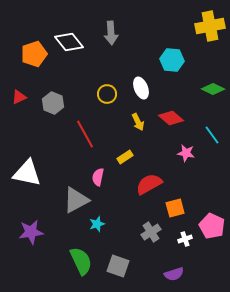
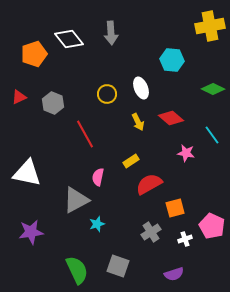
white diamond: moved 3 px up
yellow rectangle: moved 6 px right, 4 px down
green semicircle: moved 4 px left, 9 px down
